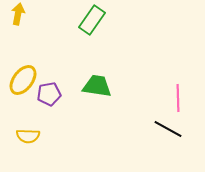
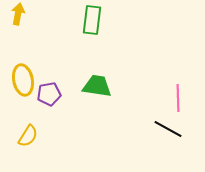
green rectangle: rotated 28 degrees counterclockwise
yellow ellipse: rotated 48 degrees counterclockwise
yellow semicircle: rotated 60 degrees counterclockwise
